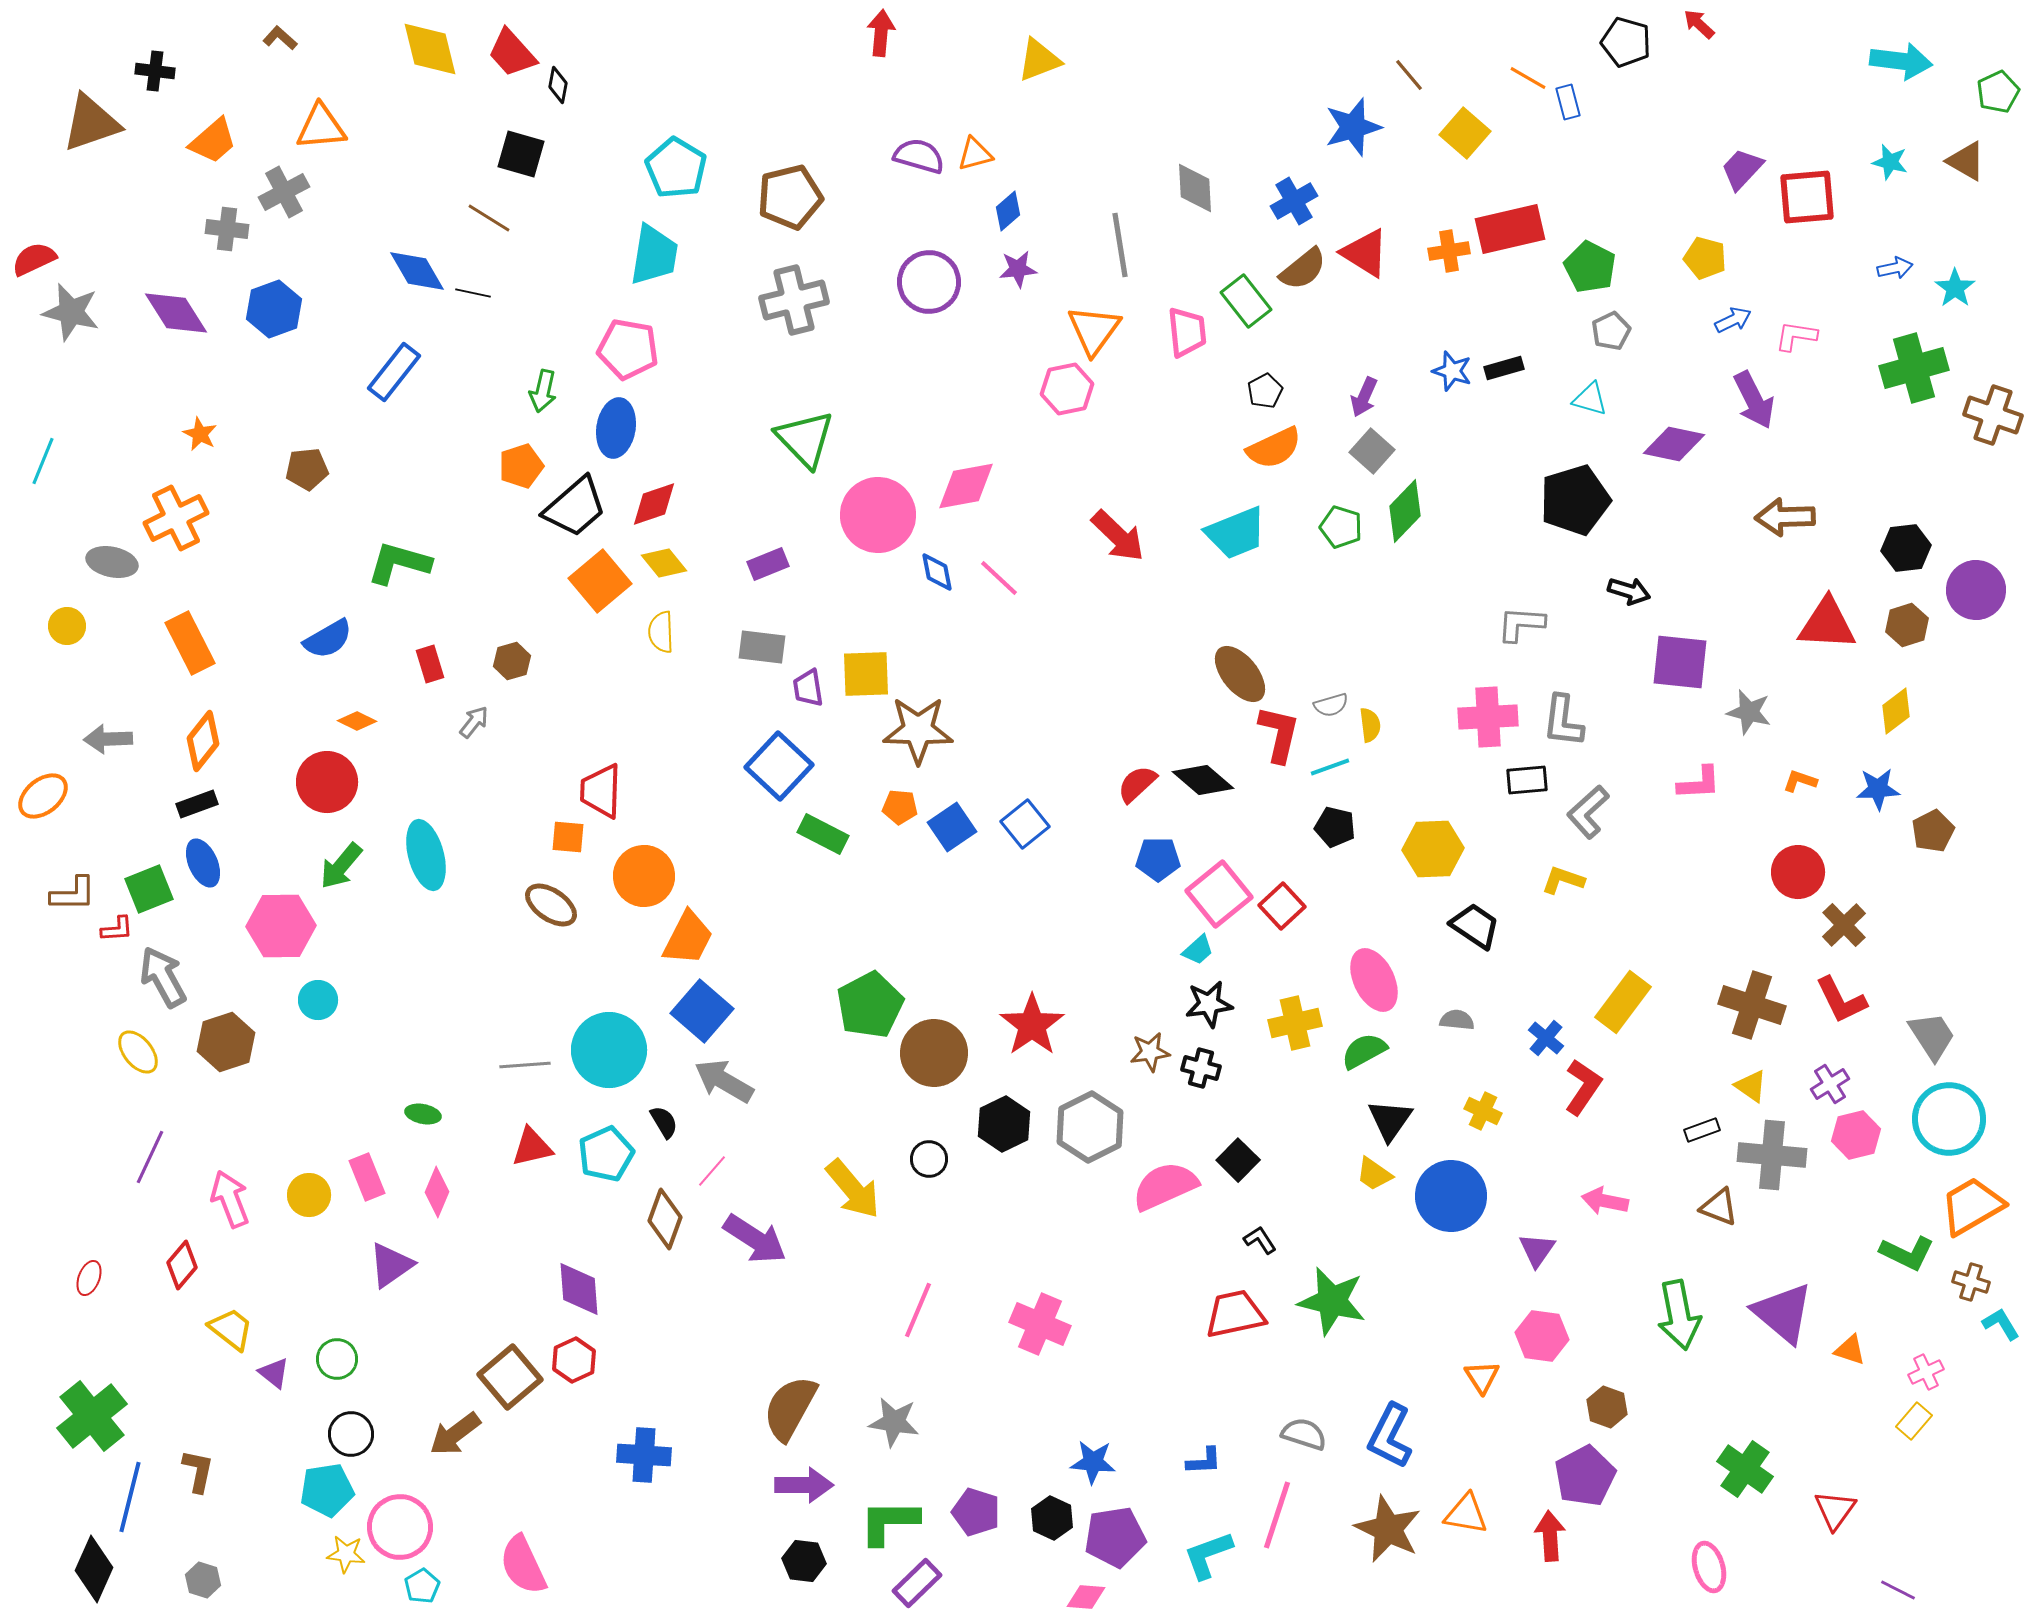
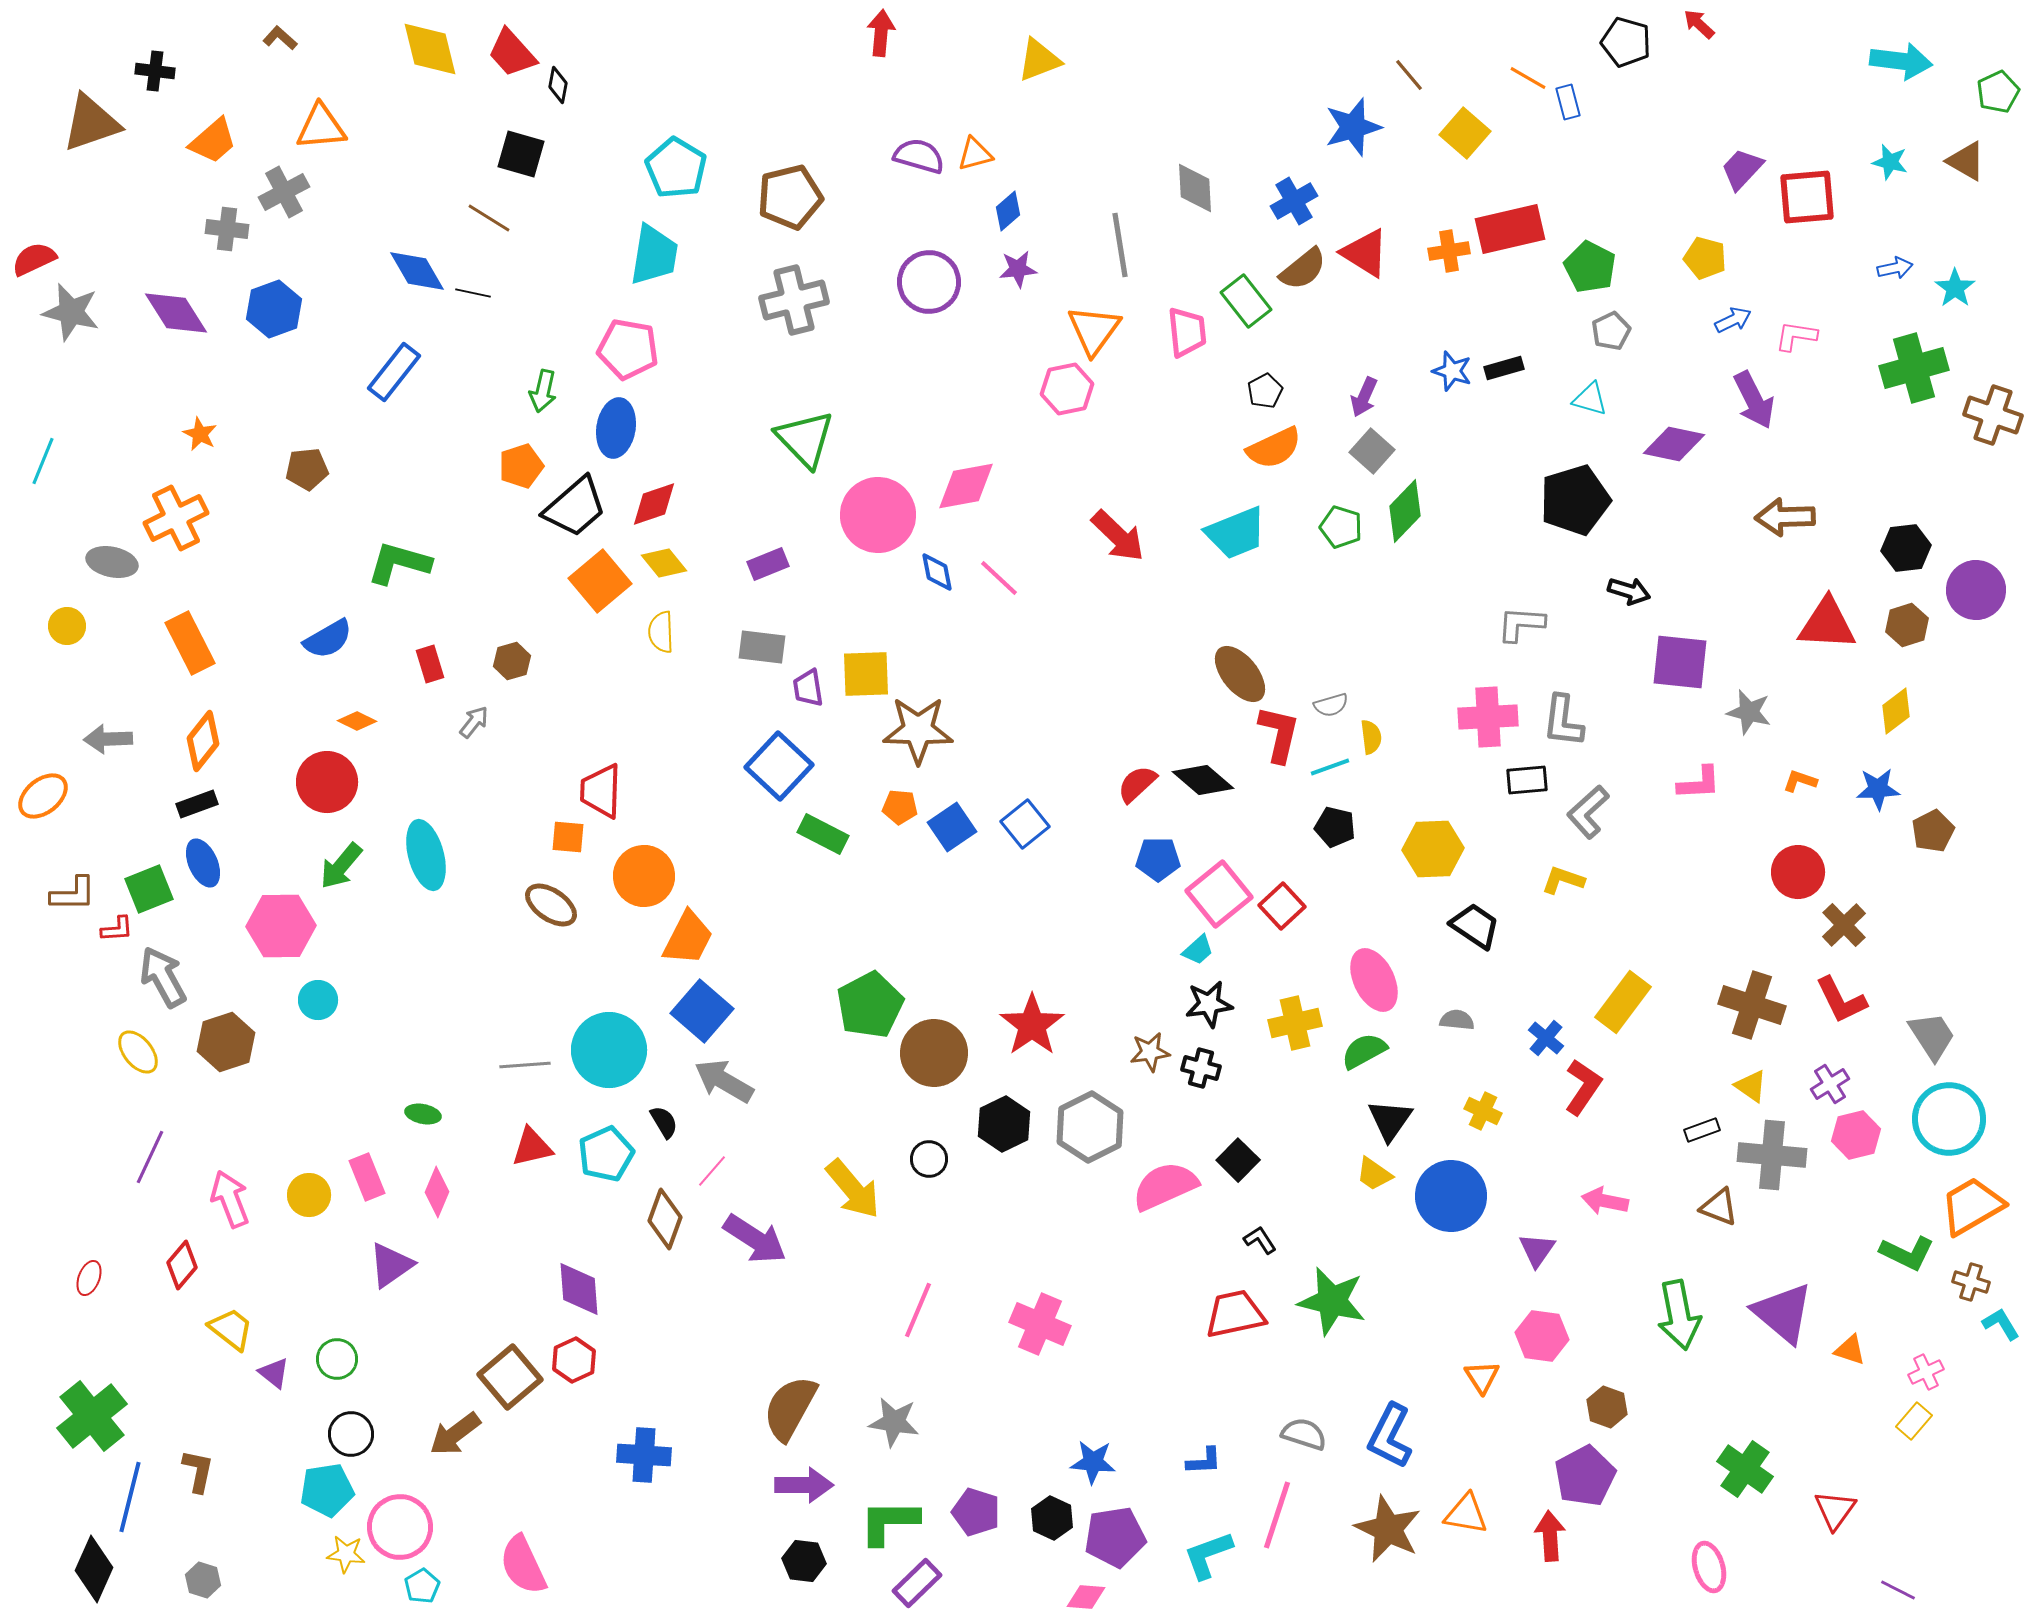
yellow semicircle at (1370, 725): moved 1 px right, 12 px down
